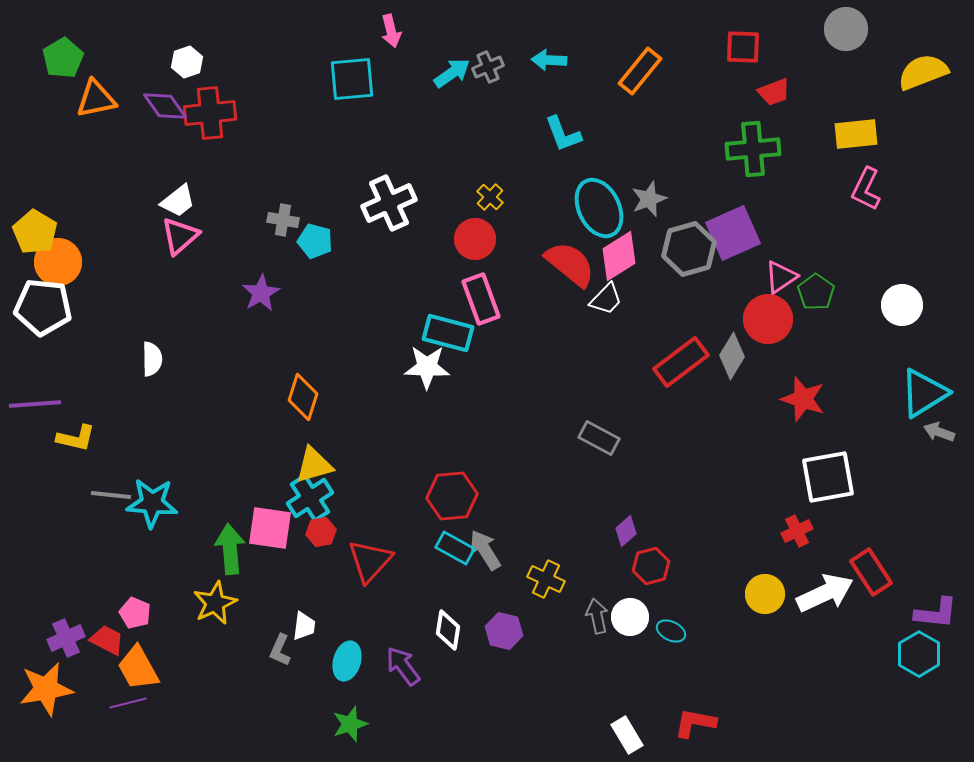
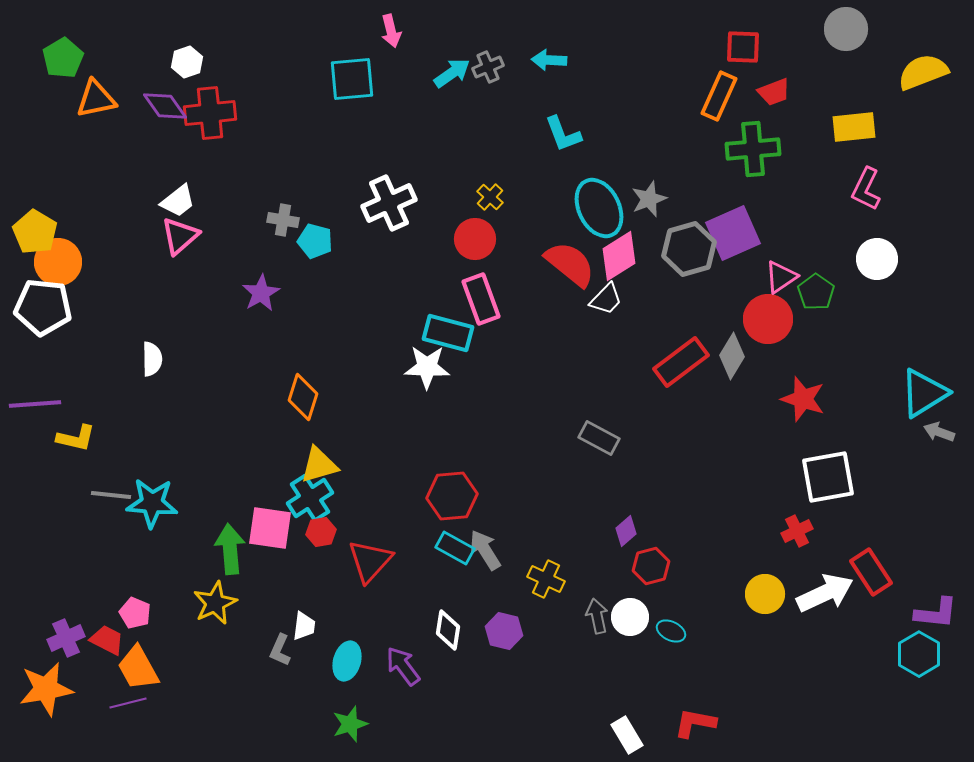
orange rectangle at (640, 71): moved 79 px right, 25 px down; rotated 15 degrees counterclockwise
yellow rectangle at (856, 134): moved 2 px left, 7 px up
white circle at (902, 305): moved 25 px left, 46 px up
yellow triangle at (314, 465): moved 5 px right
